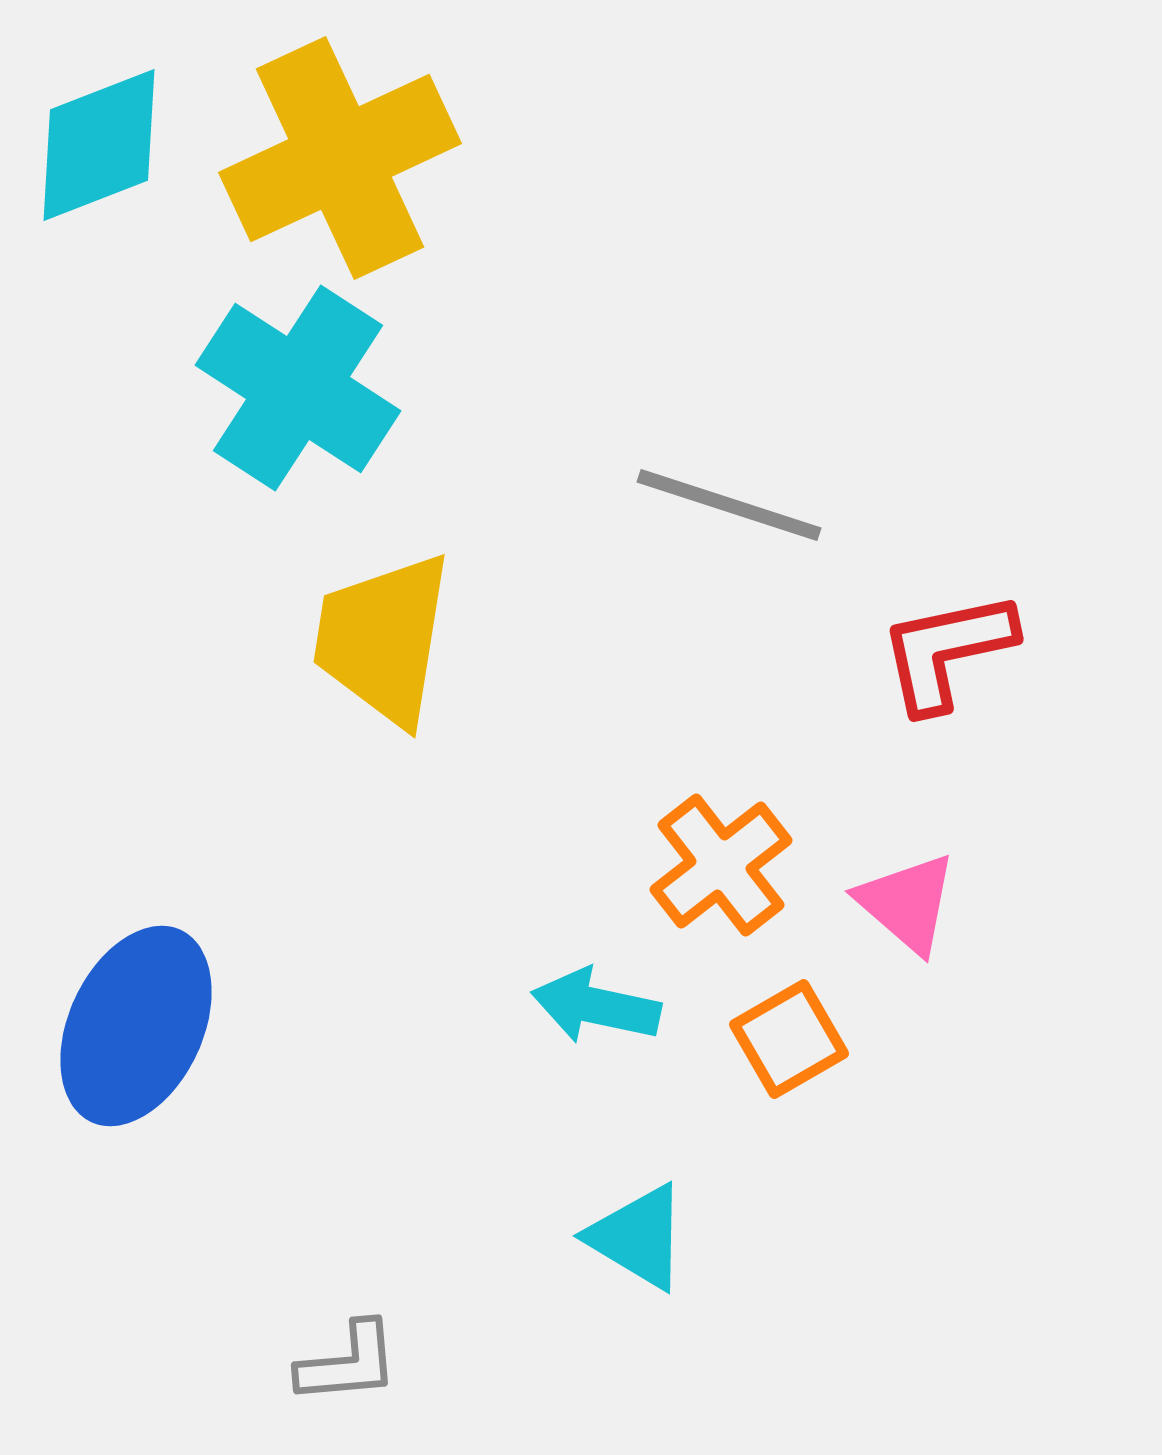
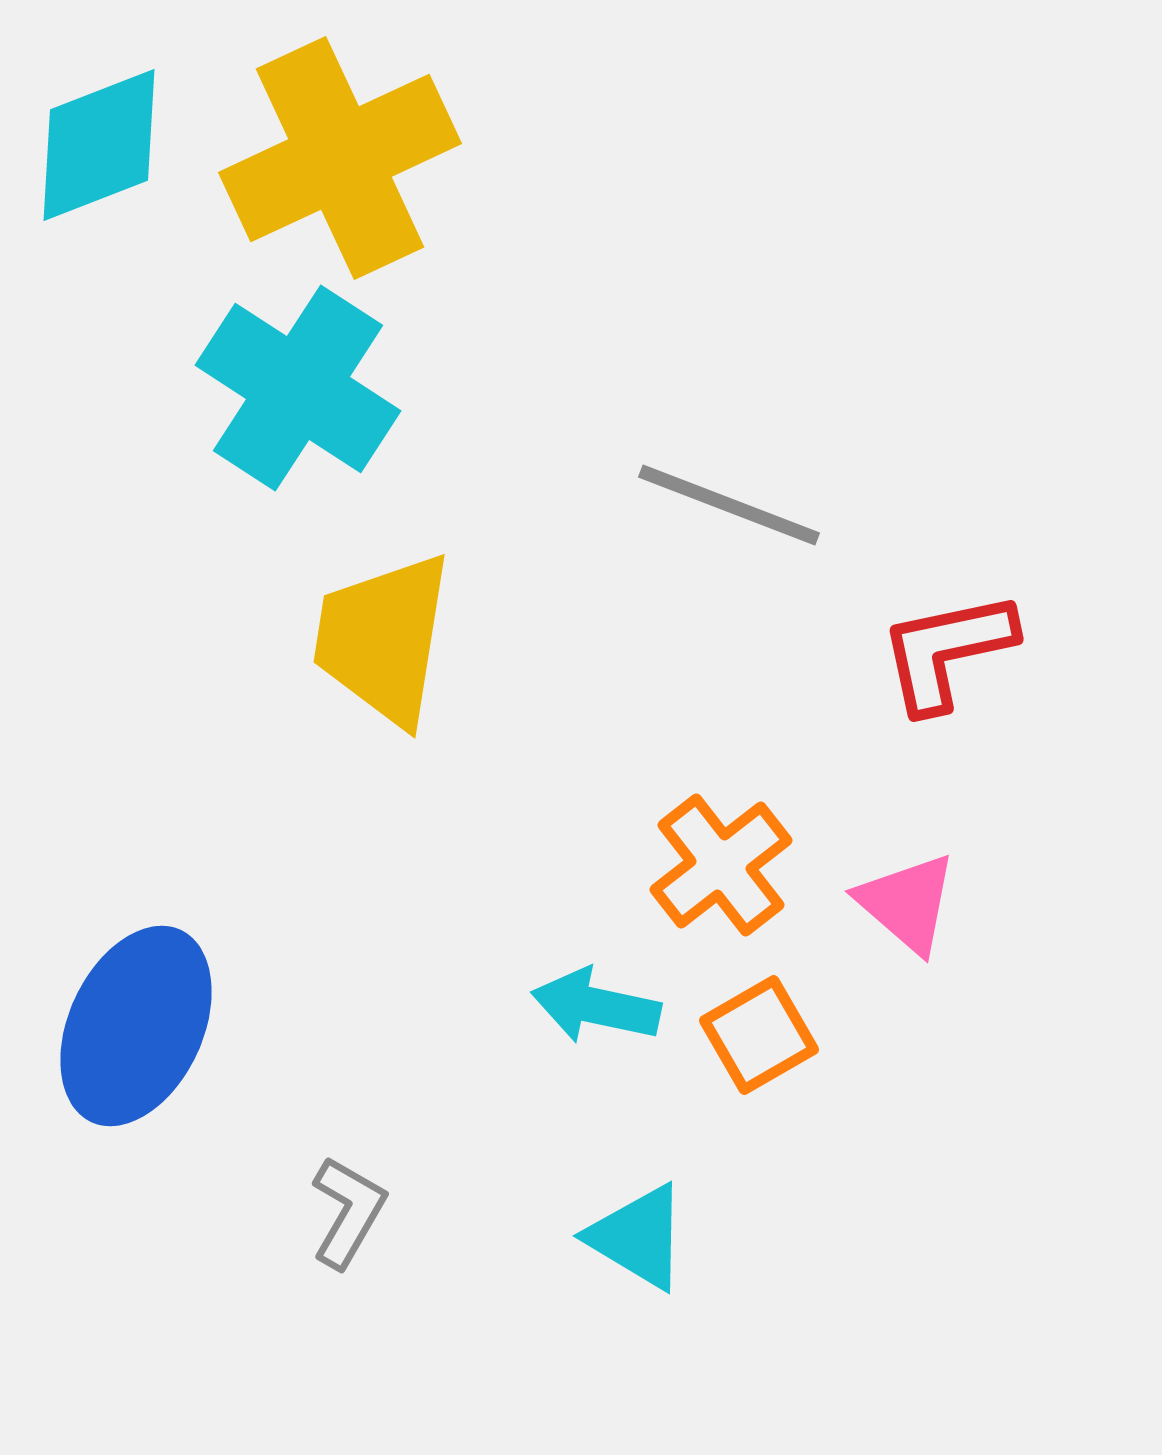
gray line: rotated 3 degrees clockwise
orange square: moved 30 px left, 4 px up
gray L-shape: moved 151 px up; rotated 55 degrees counterclockwise
